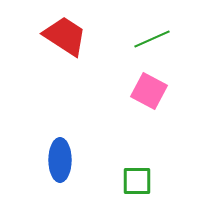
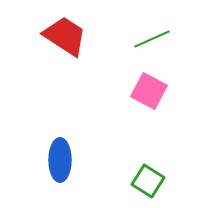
green square: moved 11 px right; rotated 32 degrees clockwise
